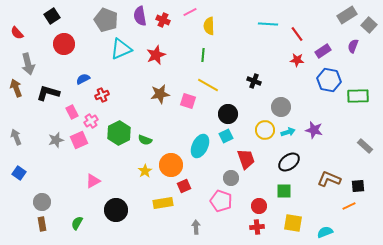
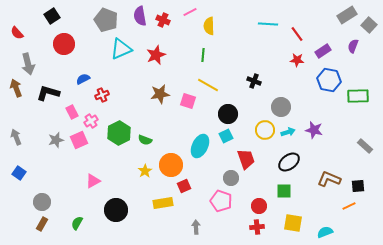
brown rectangle at (42, 224): rotated 40 degrees clockwise
